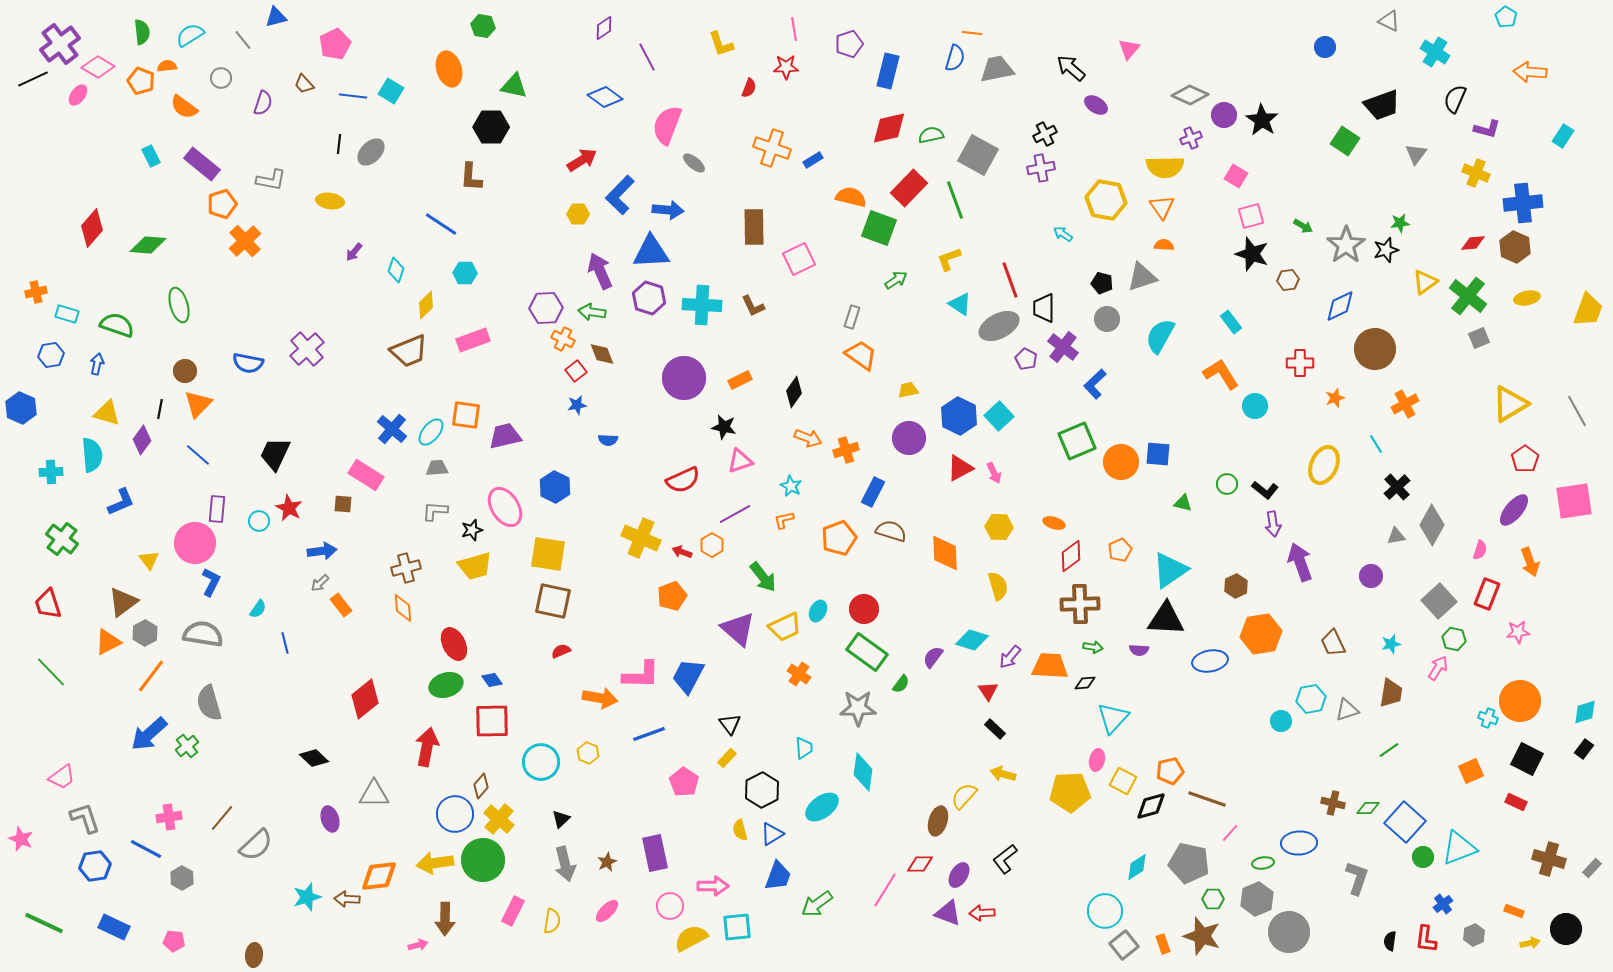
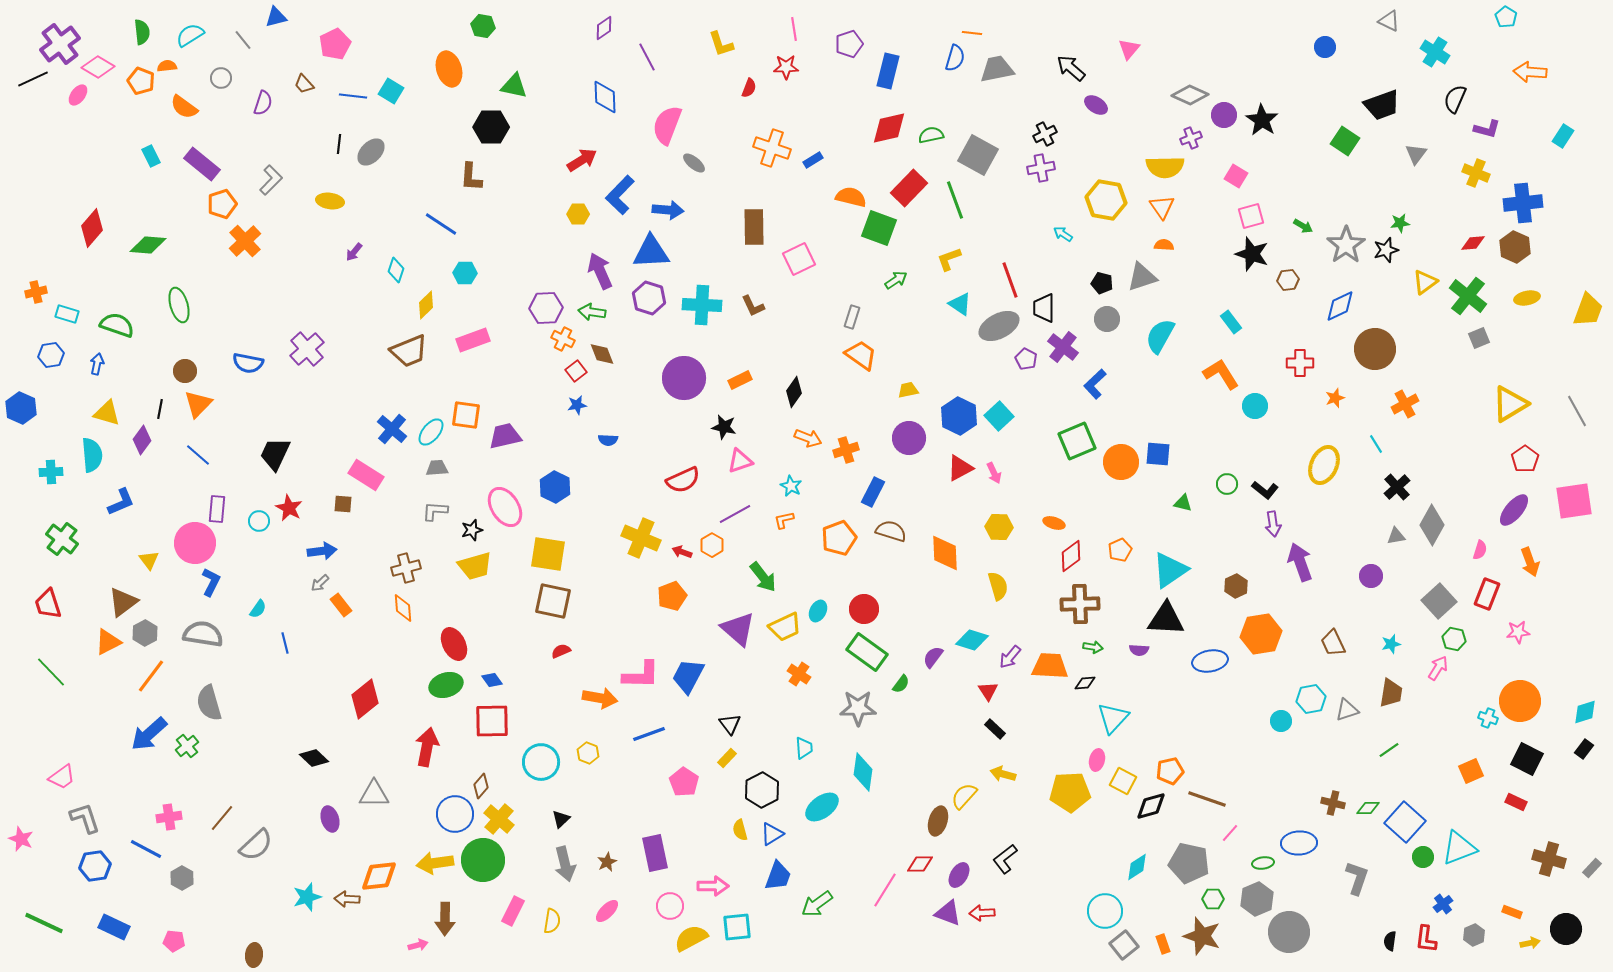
blue diamond at (605, 97): rotated 52 degrees clockwise
gray L-shape at (271, 180): rotated 56 degrees counterclockwise
orange rectangle at (1514, 911): moved 2 px left, 1 px down
